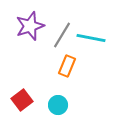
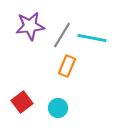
purple star: rotated 12 degrees clockwise
cyan line: moved 1 px right
red square: moved 2 px down
cyan circle: moved 3 px down
